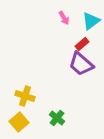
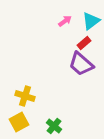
pink arrow: moved 1 px right, 3 px down; rotated 96 degrees counterclockwise
red rectangle: moved 2 px right, 1 px up
green cross: moved 3 px left, 8 px down
yellow square: rotated 12 degrees clockwise
